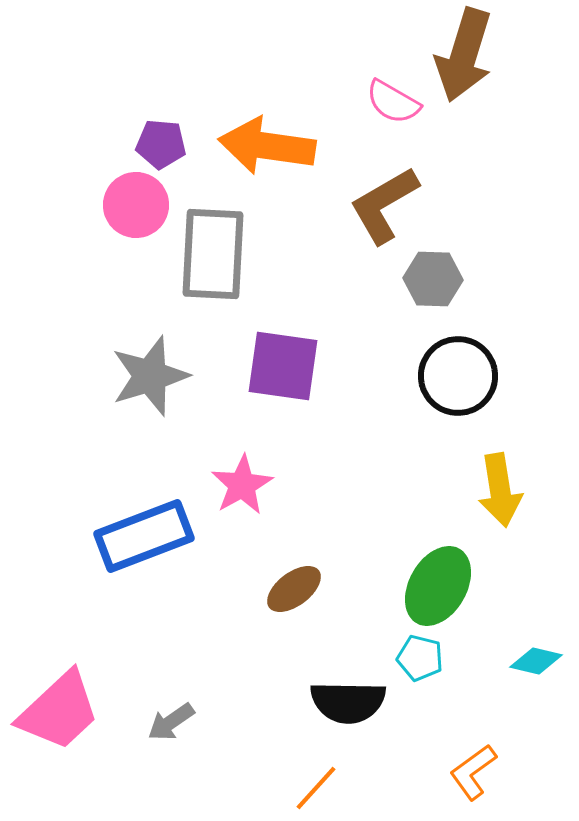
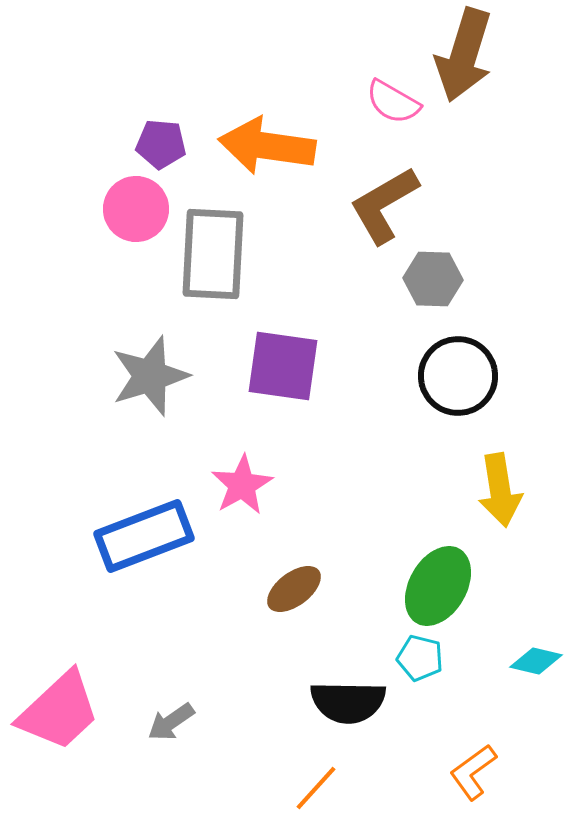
pink circle: moved 4 px down
